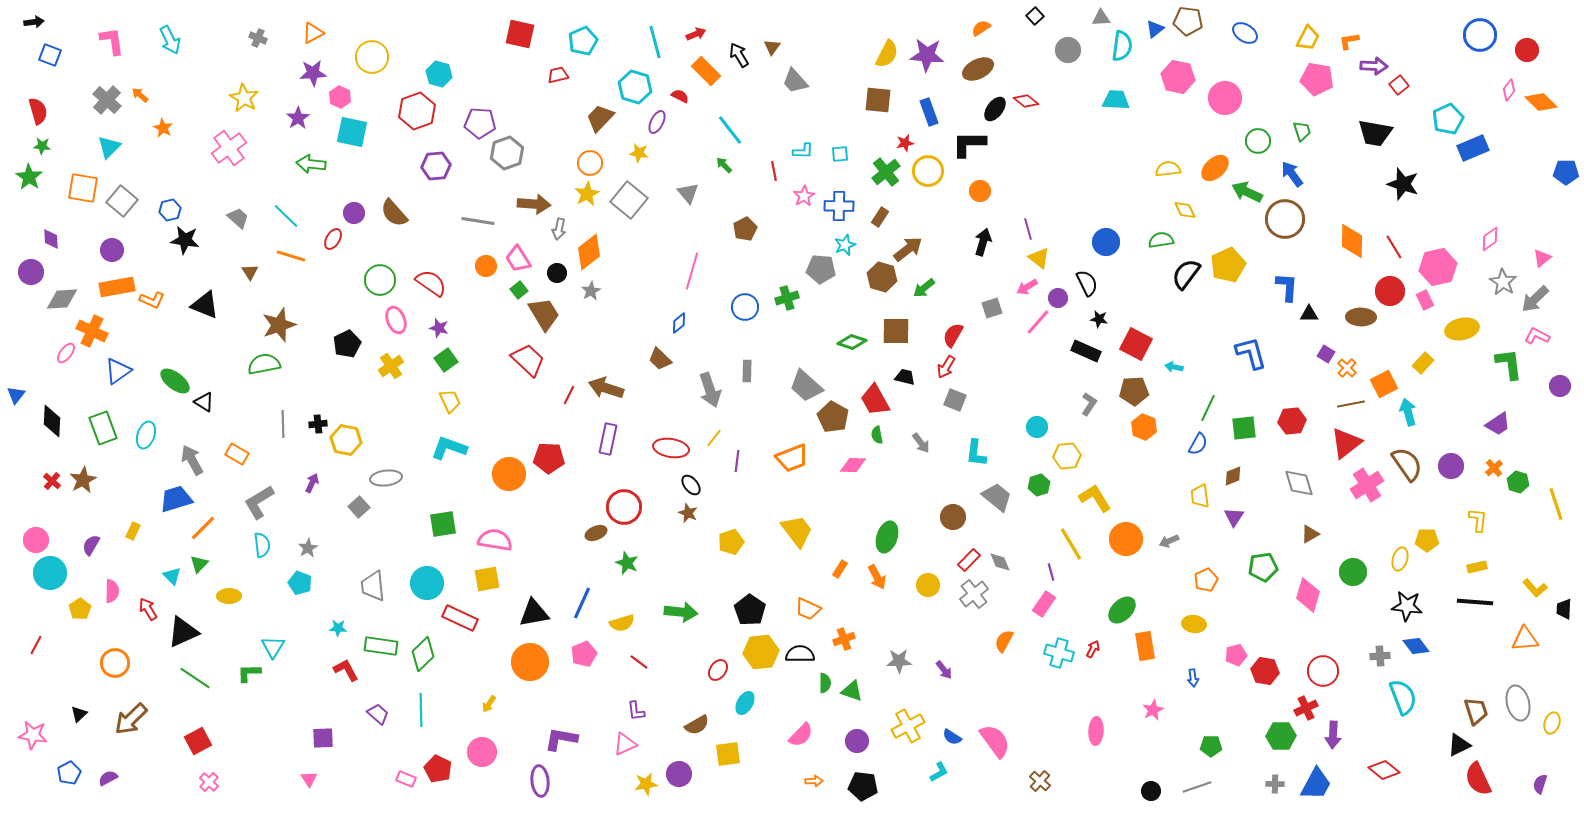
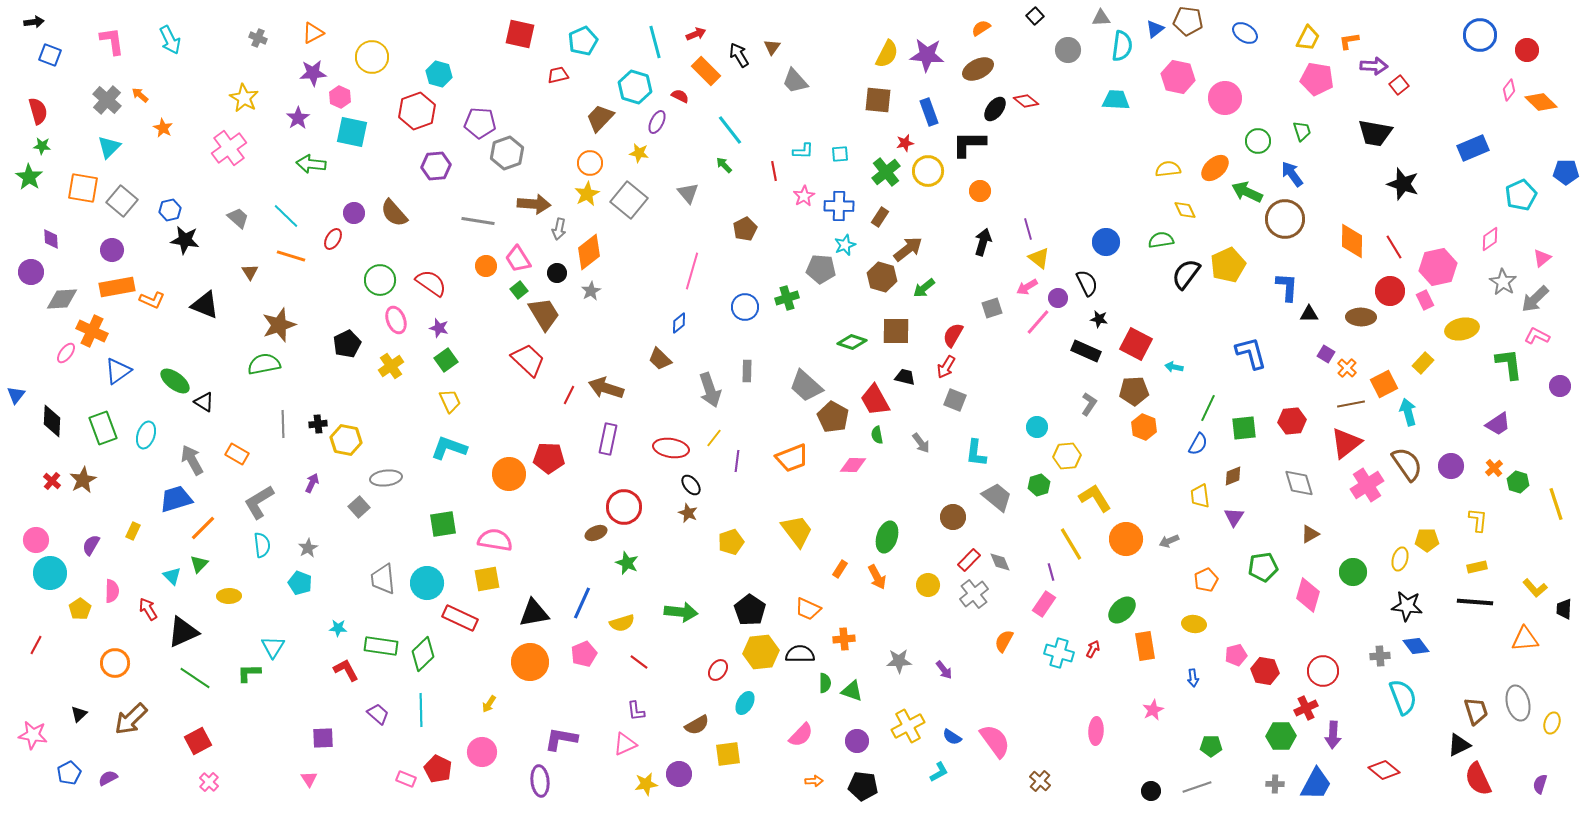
cyan pentagon at (1448, 119): moved 73 px right, 76 px down
gray trapezoid at (373, 586): moved 10 px right, 7 px up
orange cross at (844, 639): rotated 15 degrees clockwise
